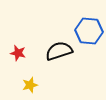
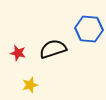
blue hexagon: moved 2 px up
black semicircle: moved 6 px left, 2 px up
